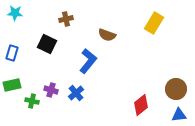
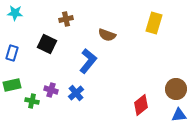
yellow rectangle: rotated 15 degrees counterclockwise
